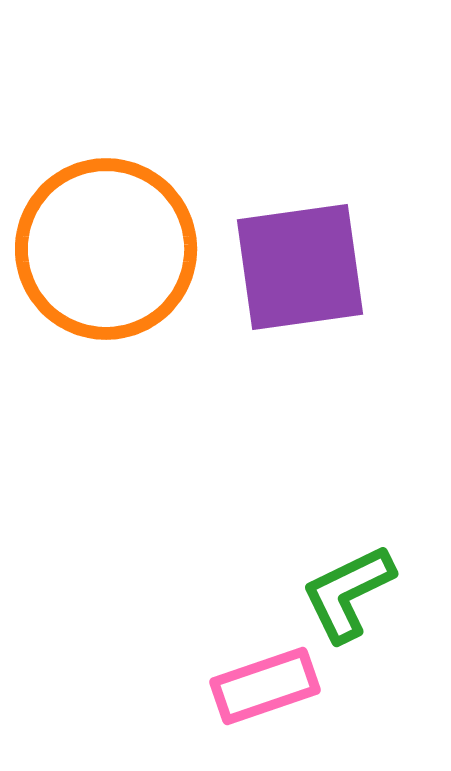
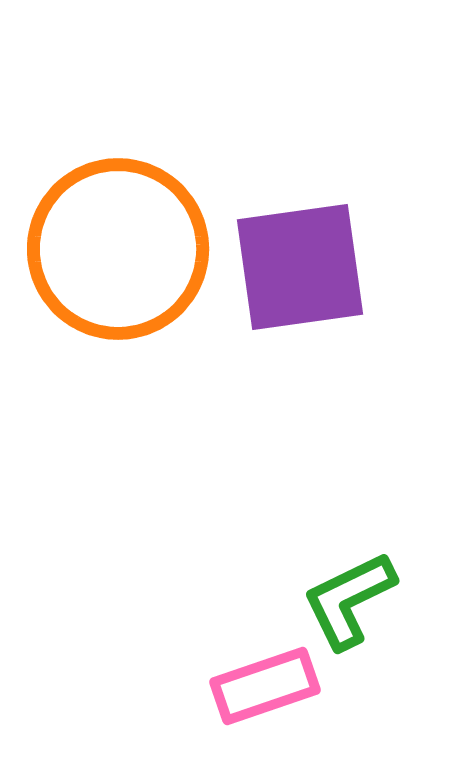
orange circle: moved 12 px right
green L-shape: moved 1 px right, 7 px down
